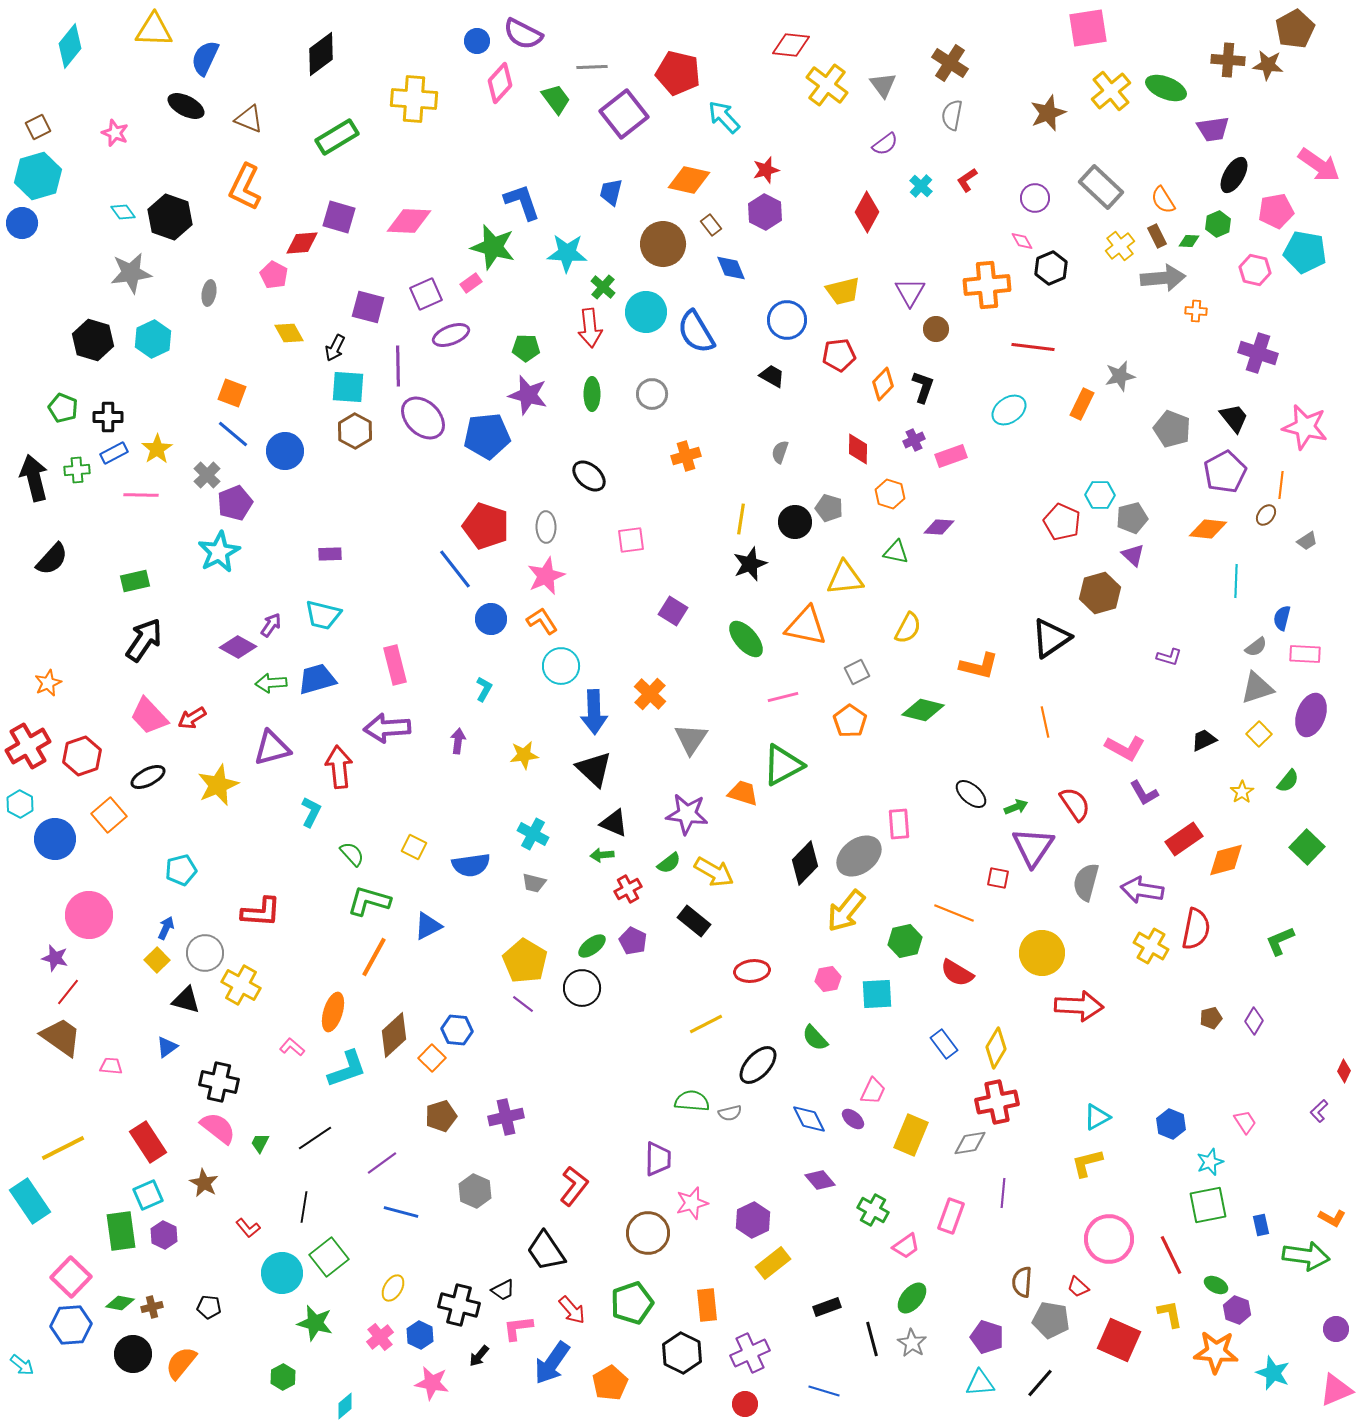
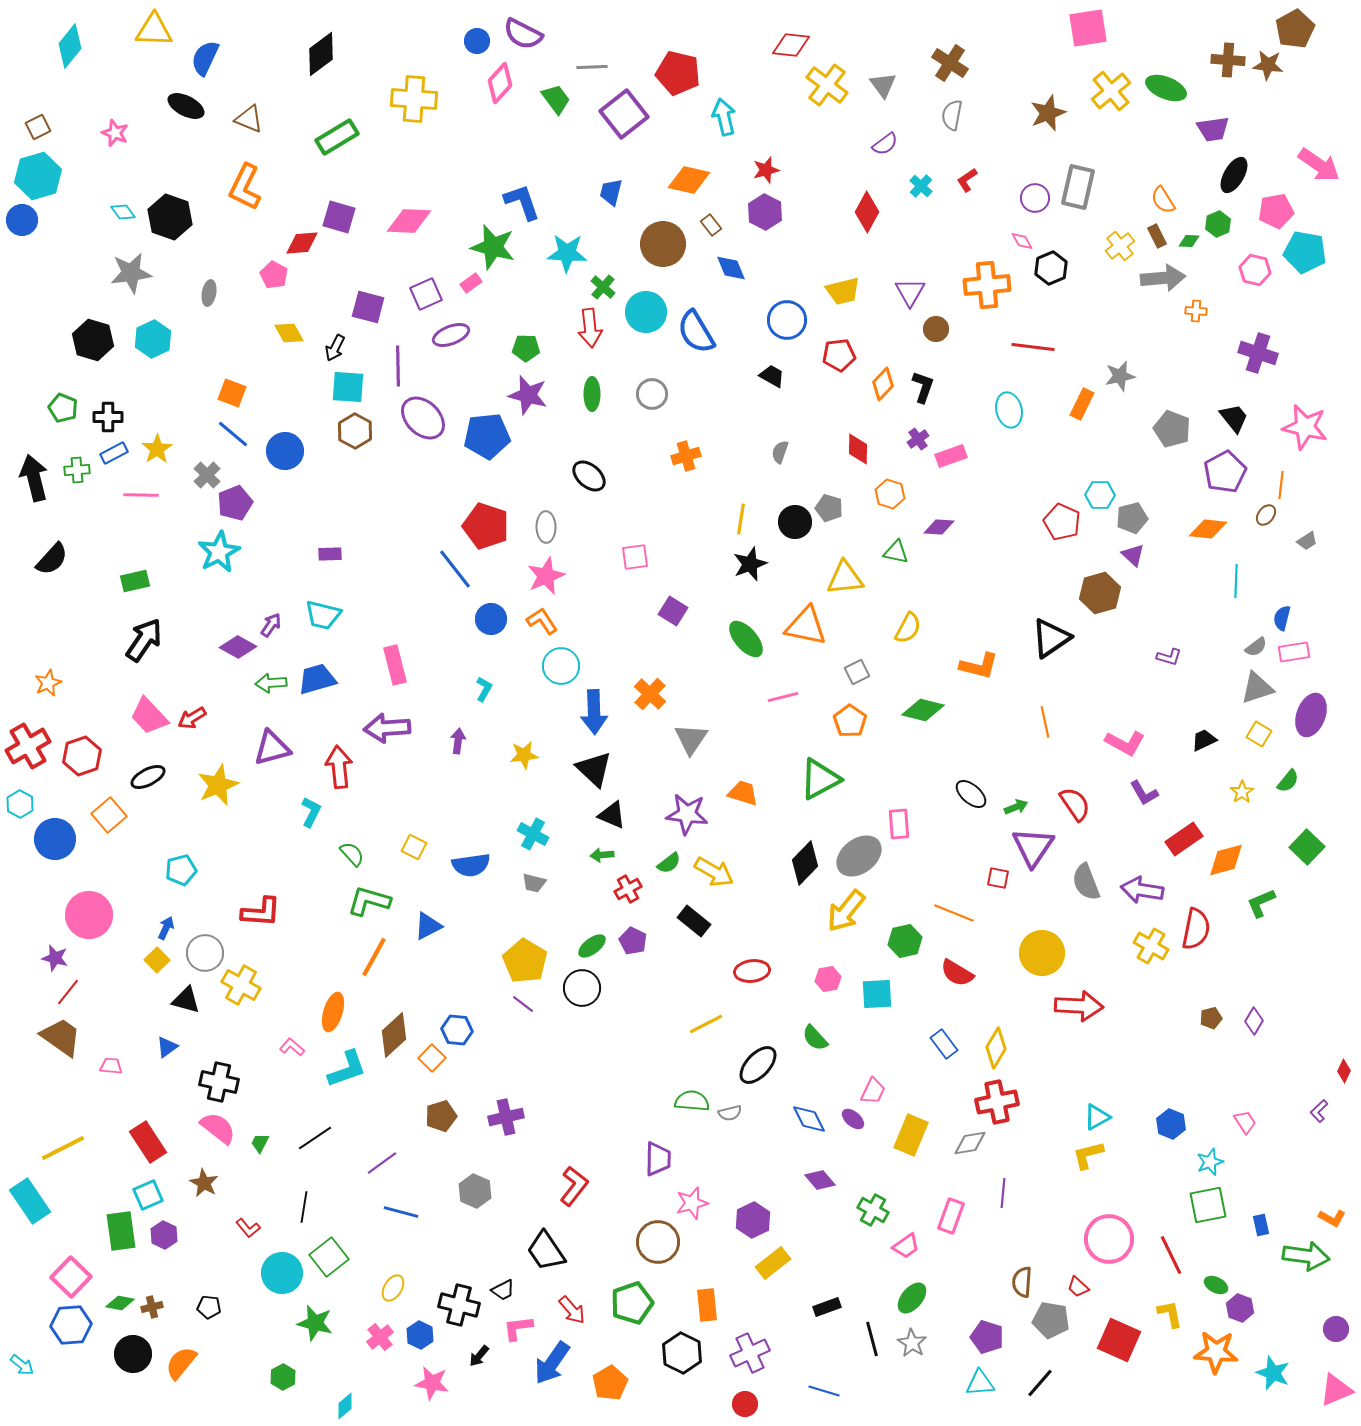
cyan arrow at (724, 117): rotated 30 degrees clockwise
gray rectangle at (1101, 187): moved 23 px left; rotated 60 degrees clockwise
blue circle at (22, 223): moved 3 px up
cyan ellipse at (1009, 410): rotated 68 degrees counterclockwise
purple cross at (914, 440): moved 4 px right, 1 px up; rotated 10 degrees counterclockwise
pink square at (631, 540): moved 4 px right, 17 px down
pink rectangle at (1305, 654): moved 11 px left, 2 px up; rotated 12 degrees counterclockwise
yellow square at (1259, 734): rotated 15 degrees counterclockwise
pink L-shape at (1125, 748): moved 5 px up
green triangle at (783, 765): moved 37 px right, 14 px down
black triangle at (614, 823): moved 2 px left, 8 px up
gray semicircle at (1086, 882): rotated 36 degrees counterclockwise
green L-shape at (1280, 941): moved 19 px left, 38 px up
yellow L-shape at (1087, 1163): moved 1 px right, 8 px up
brown circle at (648, 1233): moved 10 px right, 9 px down
purple hexagon at (1237, 1310): moved 3 px right, 2 px up
